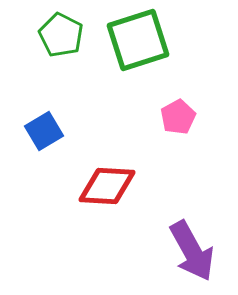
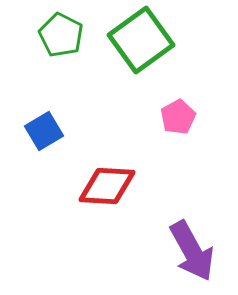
green square: moved 3 px right; rotated 18 degrees counterclockwise
